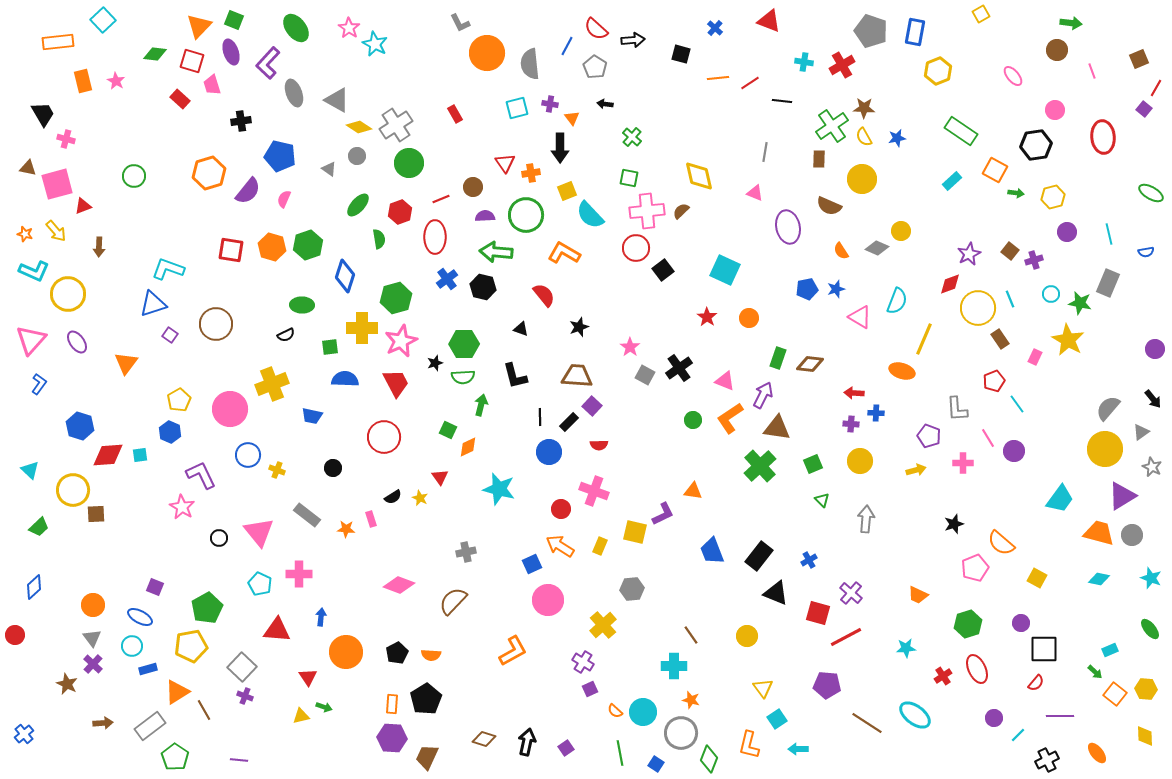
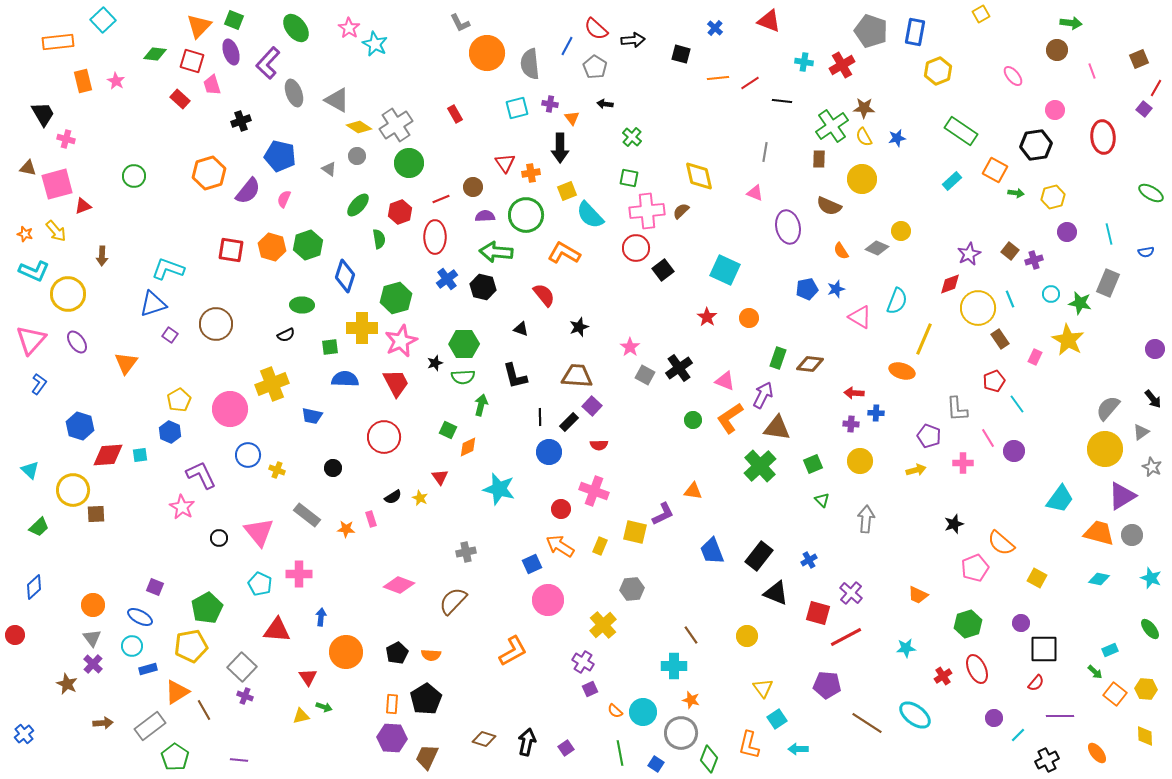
black cross at (241, 121): rotated 12 degrees counterclockwise
brown arrow at (99, 247): moved 3 px right, 9 px down
